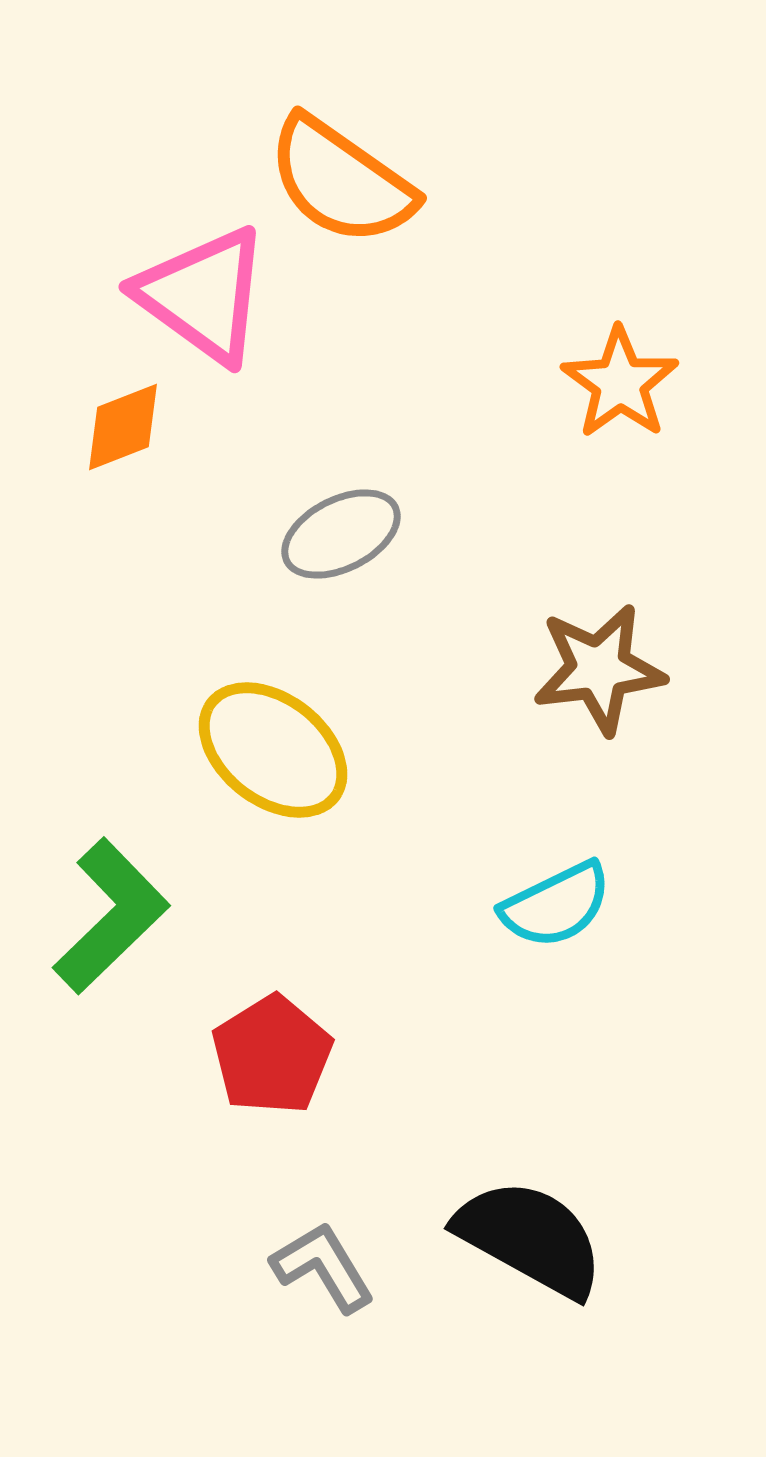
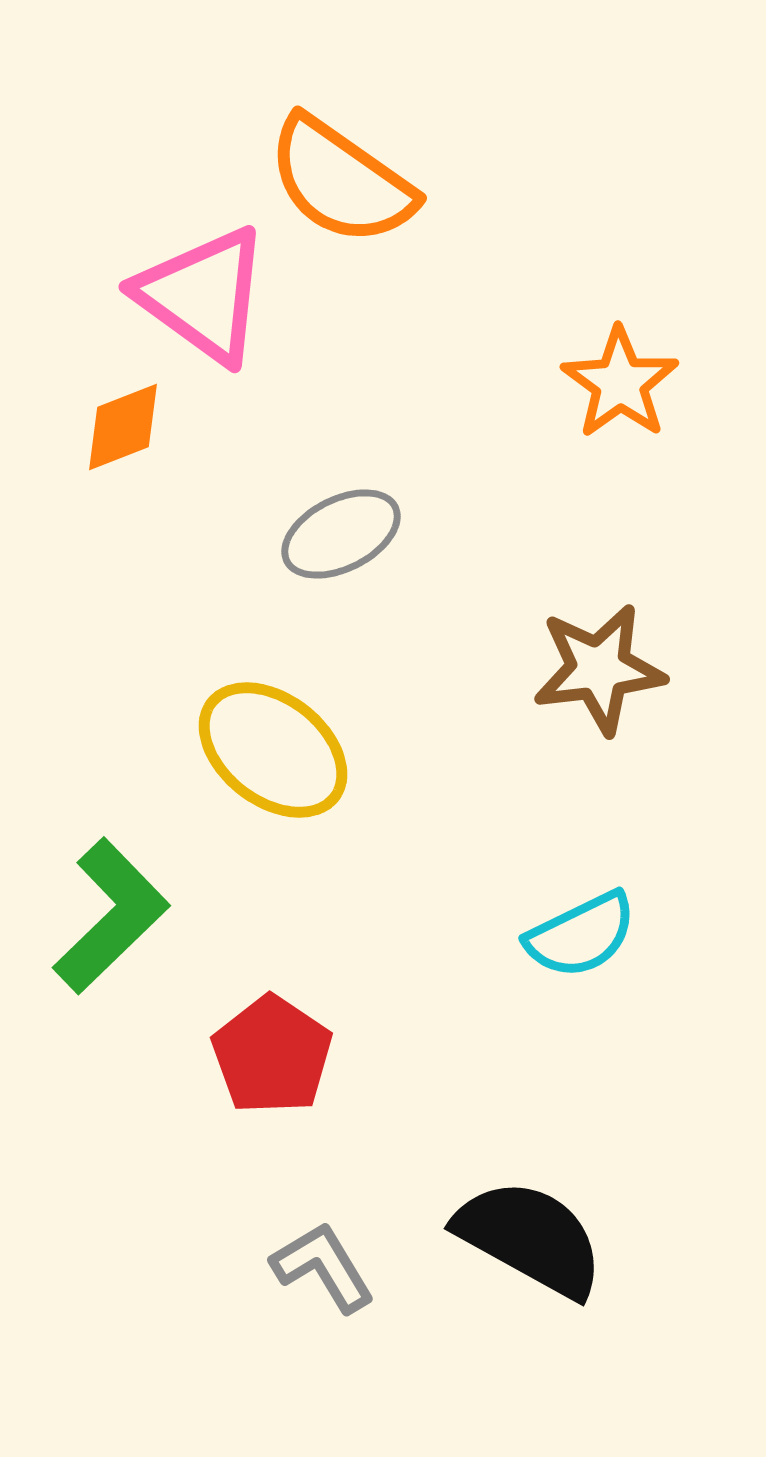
cyan semicircle: moved 25 px right, 30 px down
red pentagon: rotated 6 degrees counterclockwise
